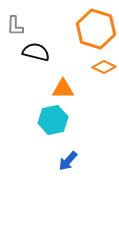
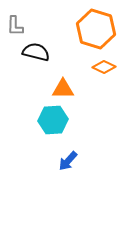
cyan hexagon: rotated 8 degrees clockwise
